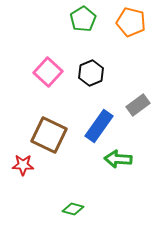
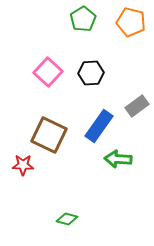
black hexagon: rotated 20 degrees clockwise
gray rectangle: moved 1 px left, 1 px down
green diamond: moved 6 px left, 10 px down
